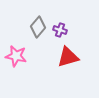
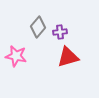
purple cross: moved 2 px down; rotated 24 degrees counterclockwise
